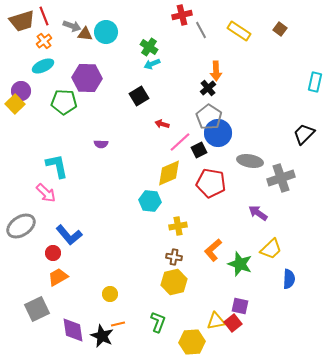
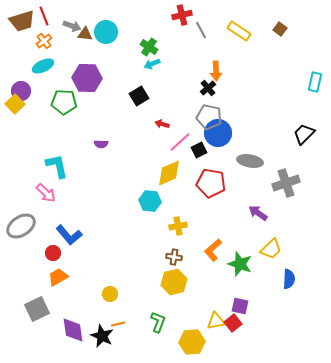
gray pentagon at (209, 117): rotated 20 degrees counterclockwise
gray cross at (281, 178): moved 5 px right, 5 px down
